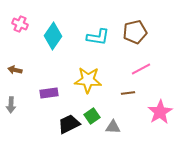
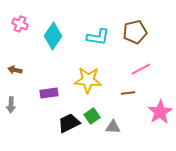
black trapezoid: moved 1 px up
